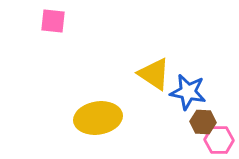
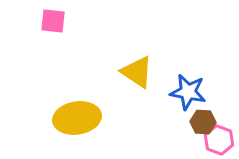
yellow triangle: moved 17 px left, 2 px up
yellow ellipse: moved 21 px left
pink hexagon: rotated 20 degrees clockwise
